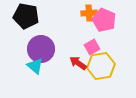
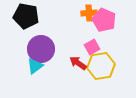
cyan triangle: rotated 42 degrees clockwise
